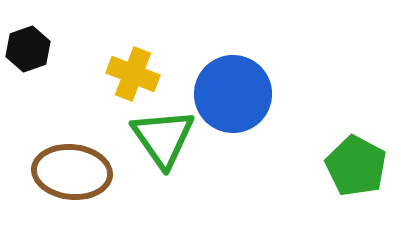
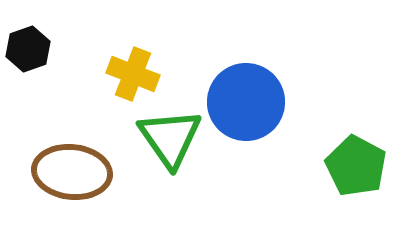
blue circle: moved 13 px right, 8 px down
green triangle: moved 7 px right
